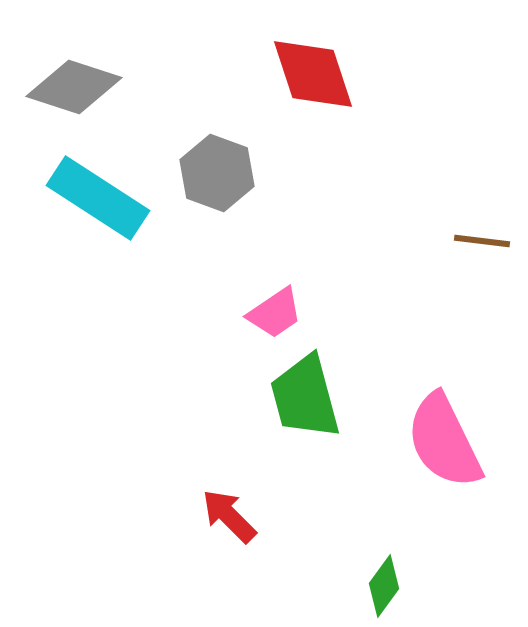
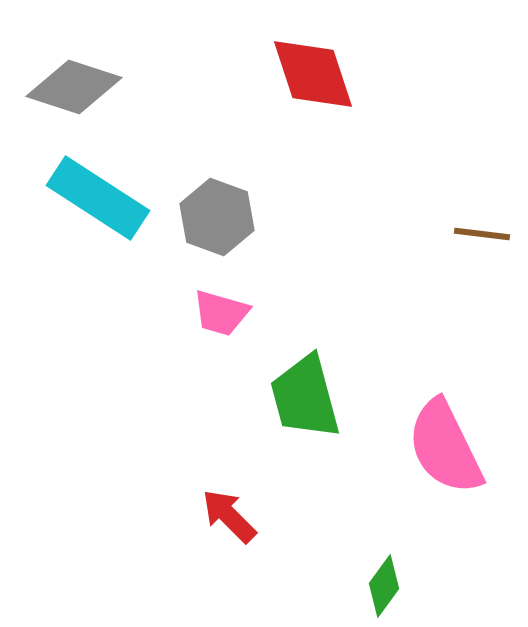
gray hexagon: moved 44 px down
brown line: moved 7 px up
pink trapezoid: moved 54 px left; rotated 50 degrees clockwise
pink semicircle: moved 1 px right, 6 px down
